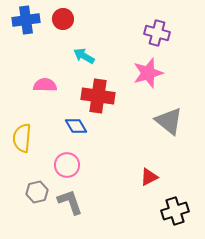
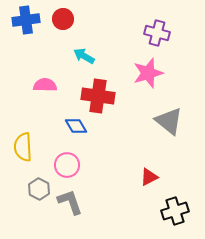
yellow semicircle: moved 1 px right, 9 px down; rotated 8 degrees counterclockwise
gray hexagon: moved 2 px right, 3 px up; rotated 20 degrees counterclockwise
